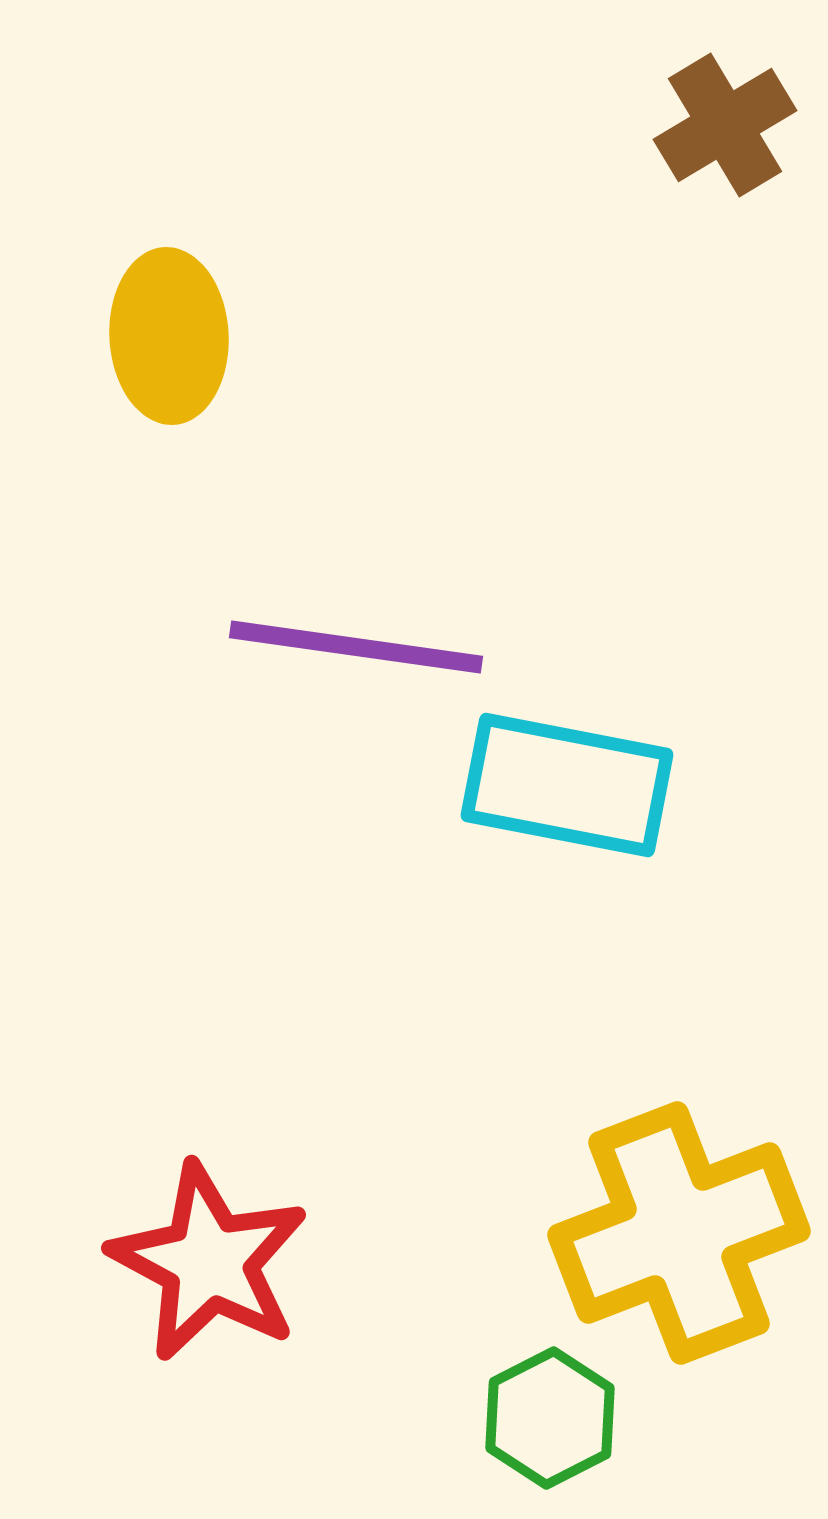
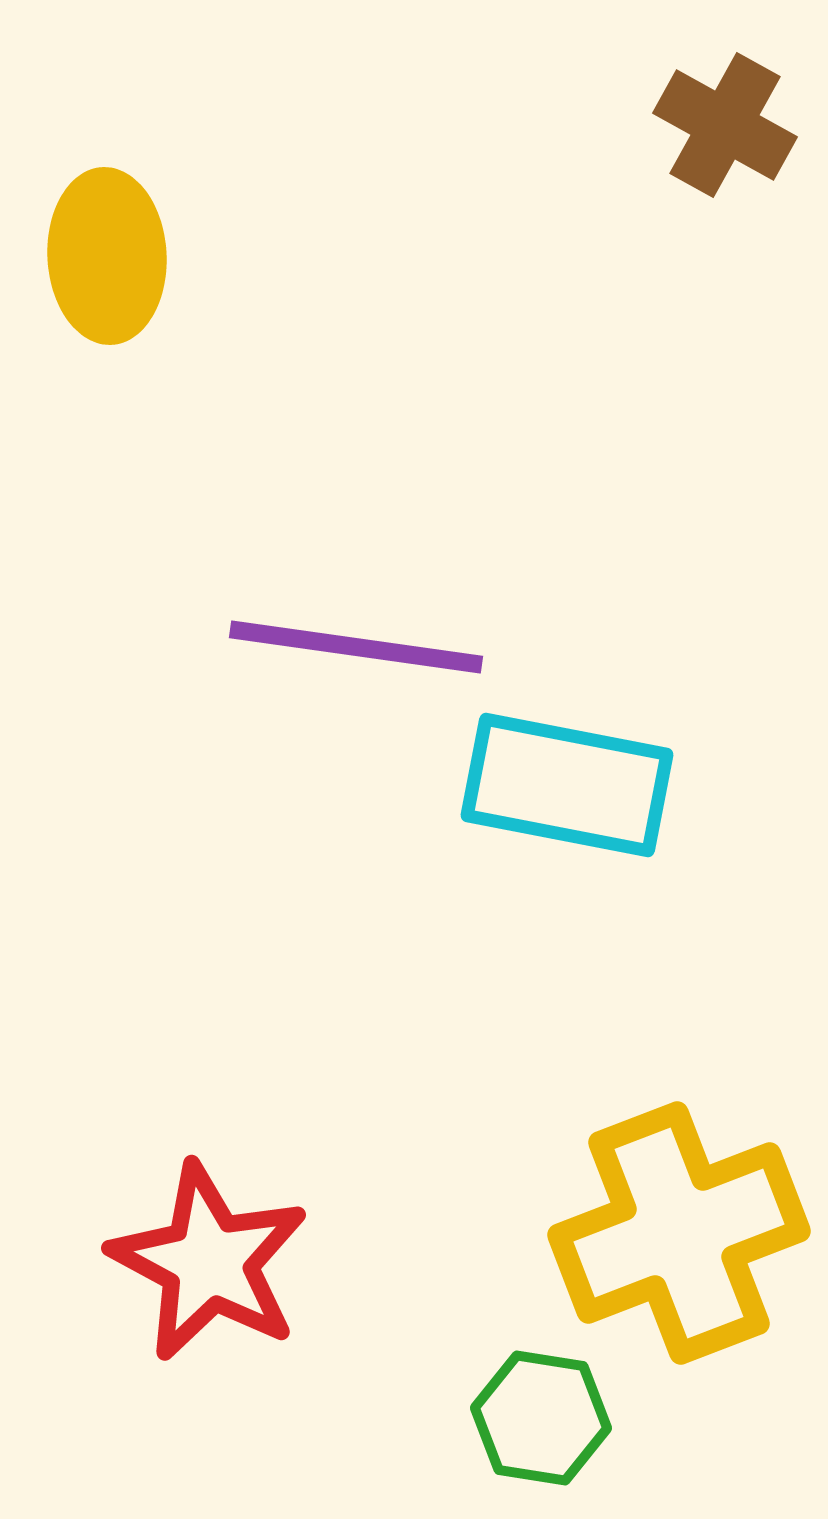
brown cross: rotated 30 degrees counterclockwise
yellow ellipse: moved 62 px left, 80 px up
green hexagon: moved 9 px left; rotated 24 degrees counterclockwise
